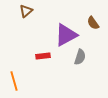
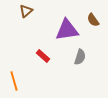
brown semicircle: moved 3 px up
purple triangle: moved 1 px right, 5 px up; rotated 20 degrees clockwise
red rectangle: rotated 48 degrees clockwise
